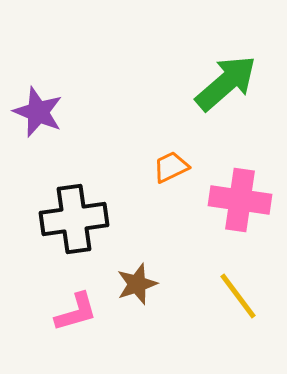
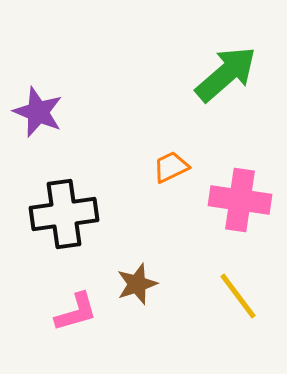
green arrow: moved 9 px up
black cross: moved 10 px left, 5 px up
